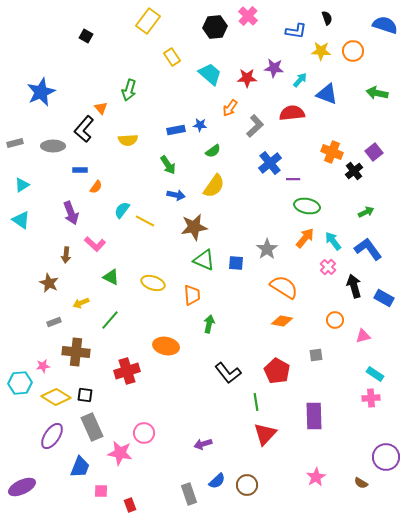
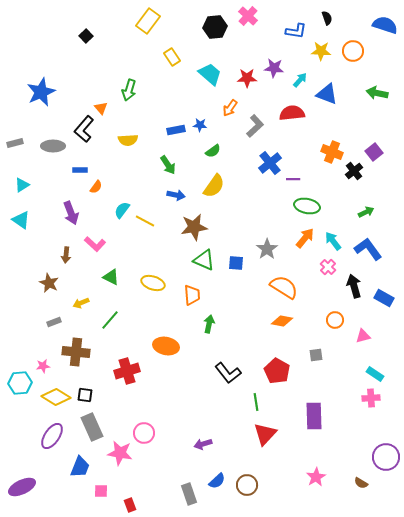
black square at (86, 36): rotated 16 degrees clockwise
